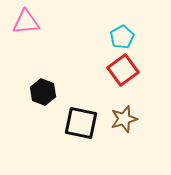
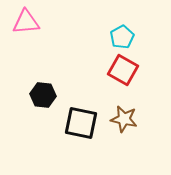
red square: rotated 24 degrees counterclockwise
black hexagon: moved 3 px down; rotated 15 degrees counterclockwise
brown star: rotated 28 degrees clockwise
